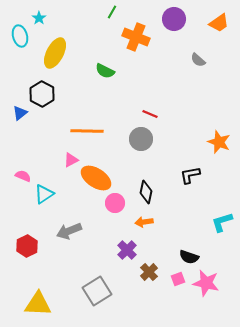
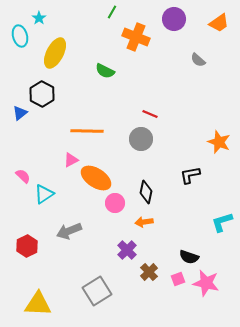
pink semicircle: rotated 21 degrees clockwise
